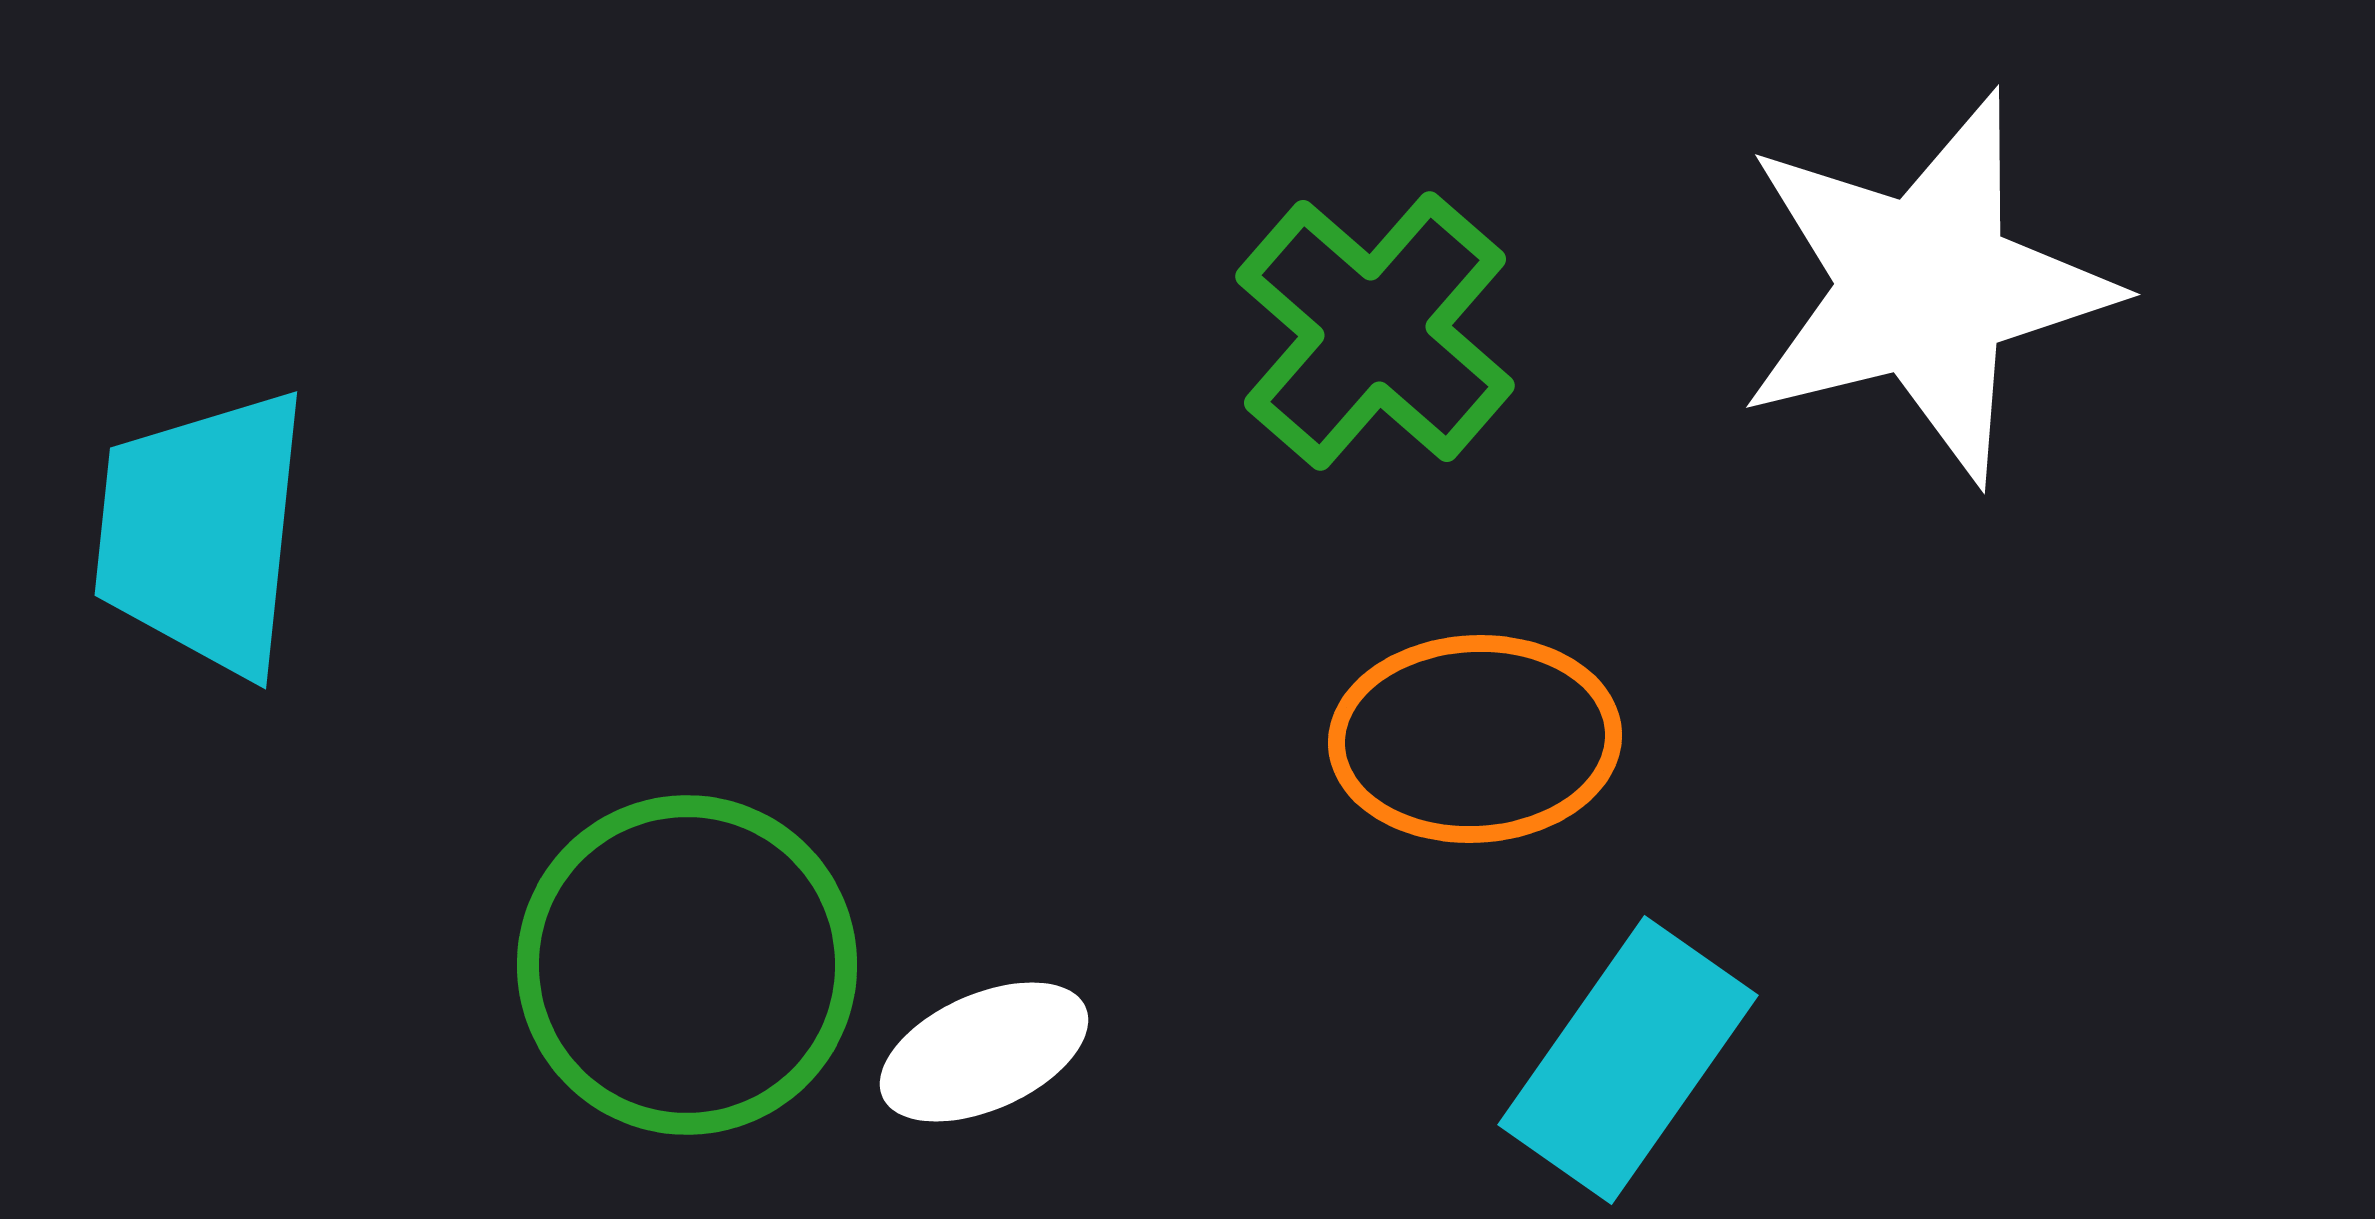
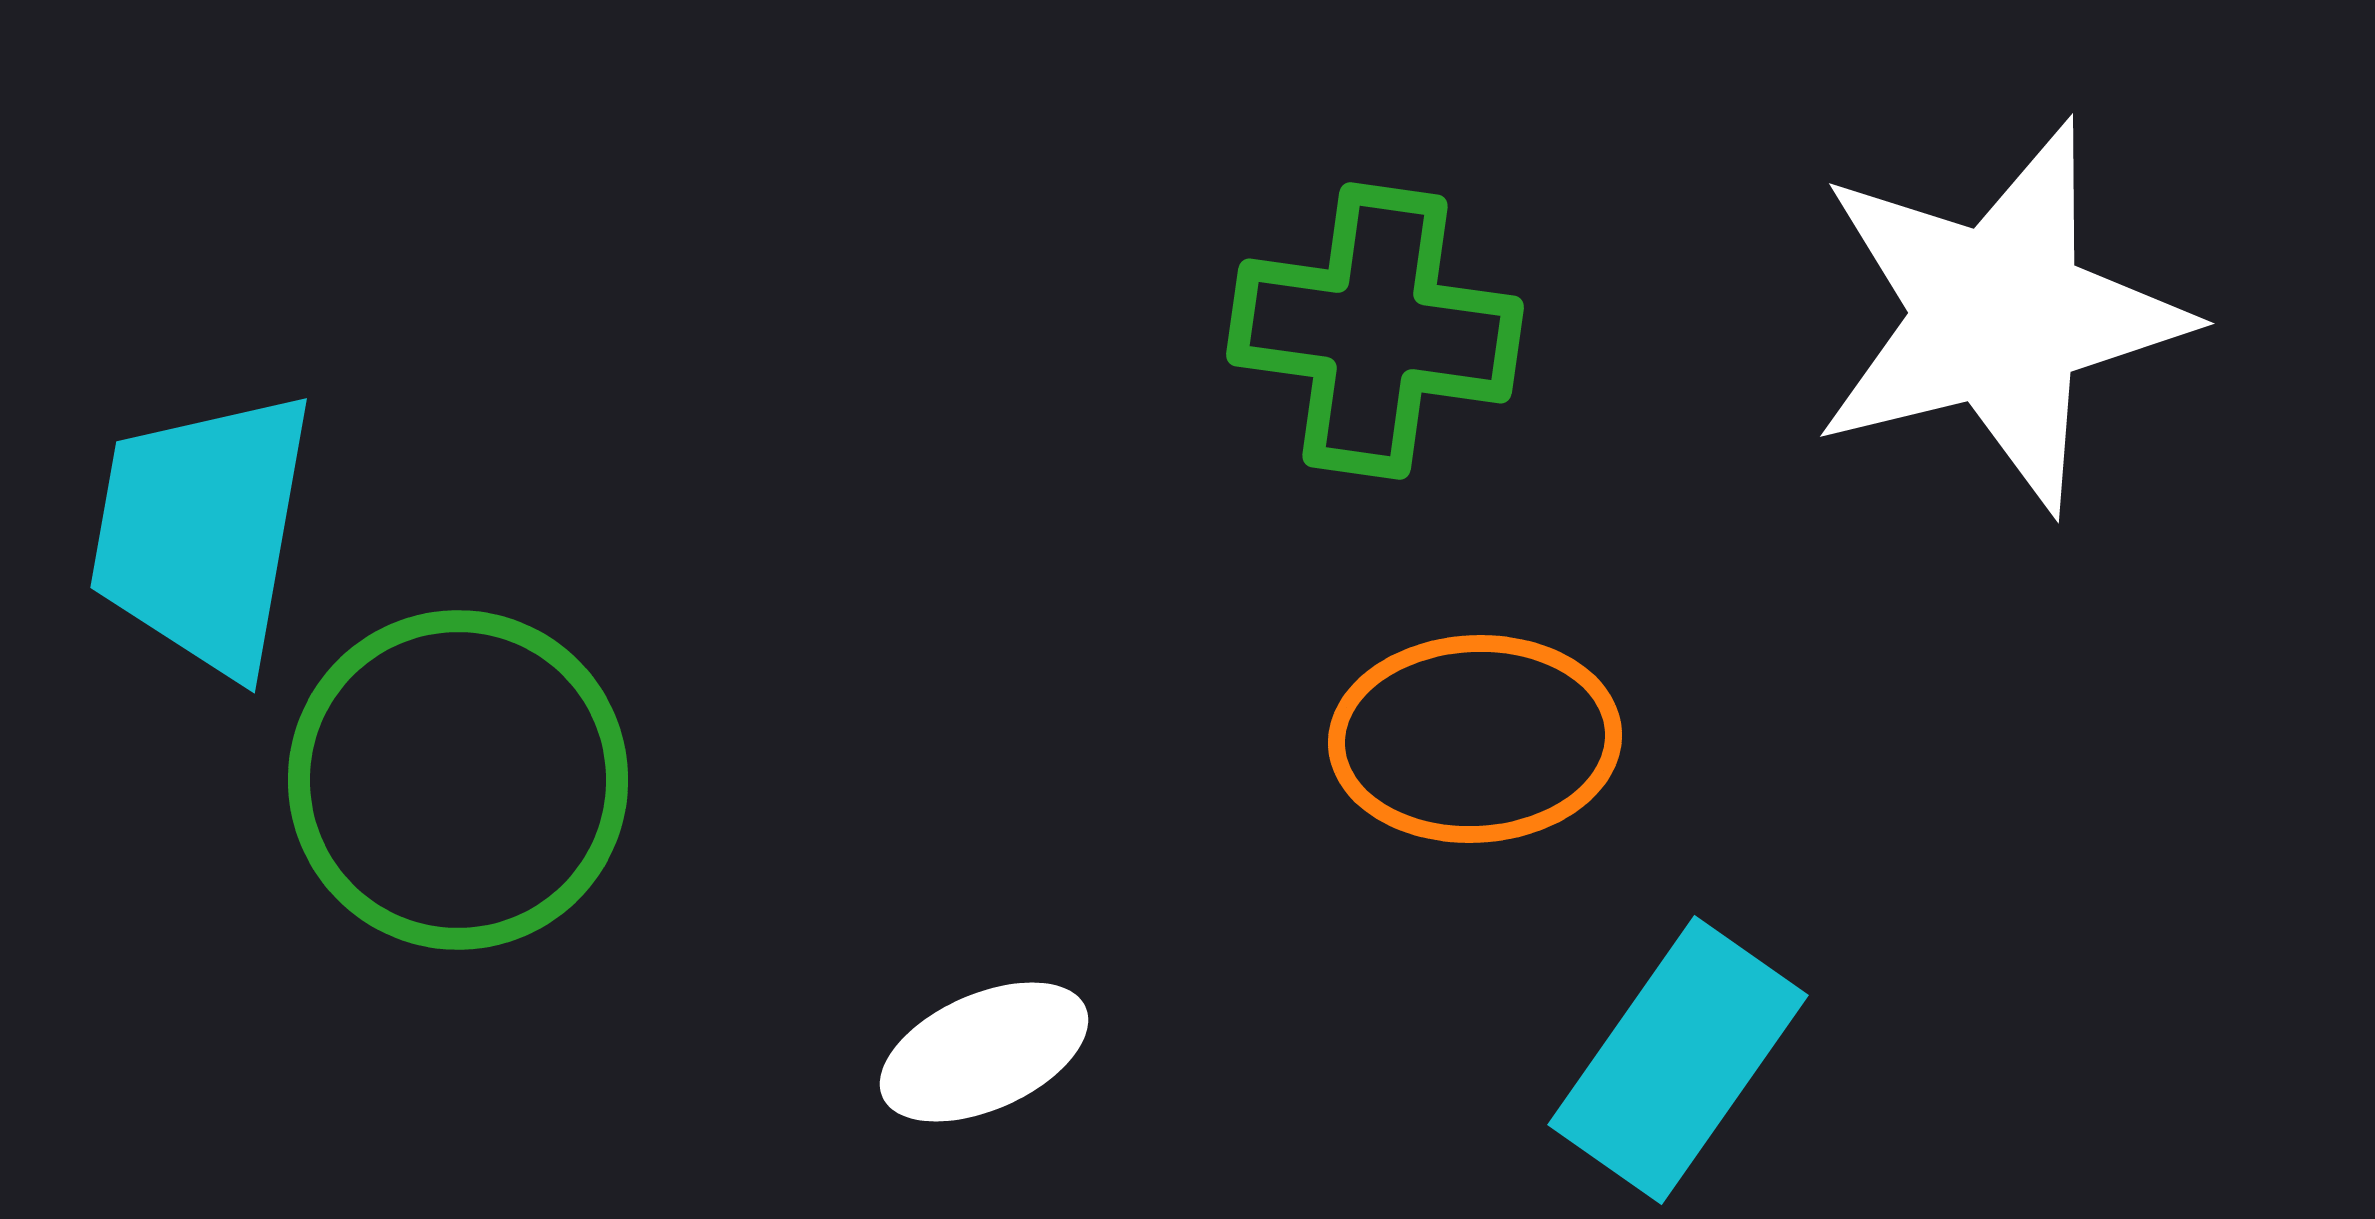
white star: moved 74 px right, 29 px down
green cross: rotated 33 degrees counterclockwise
cyan trapezoid: rotated 4 degrees clockwise
green circle: moved 229 px left, 185 px up
cyan rectangle: moved 50 px right
